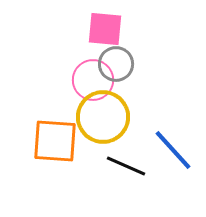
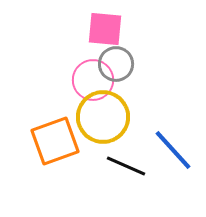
orange square: rotated 24 degrees counterclockwise
